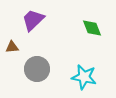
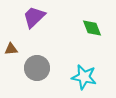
purple trapezoid: moved 1 px right, 3 px up
brown triangle: moved 1 px left, 2 px down
gray circle: moved 1 px up
